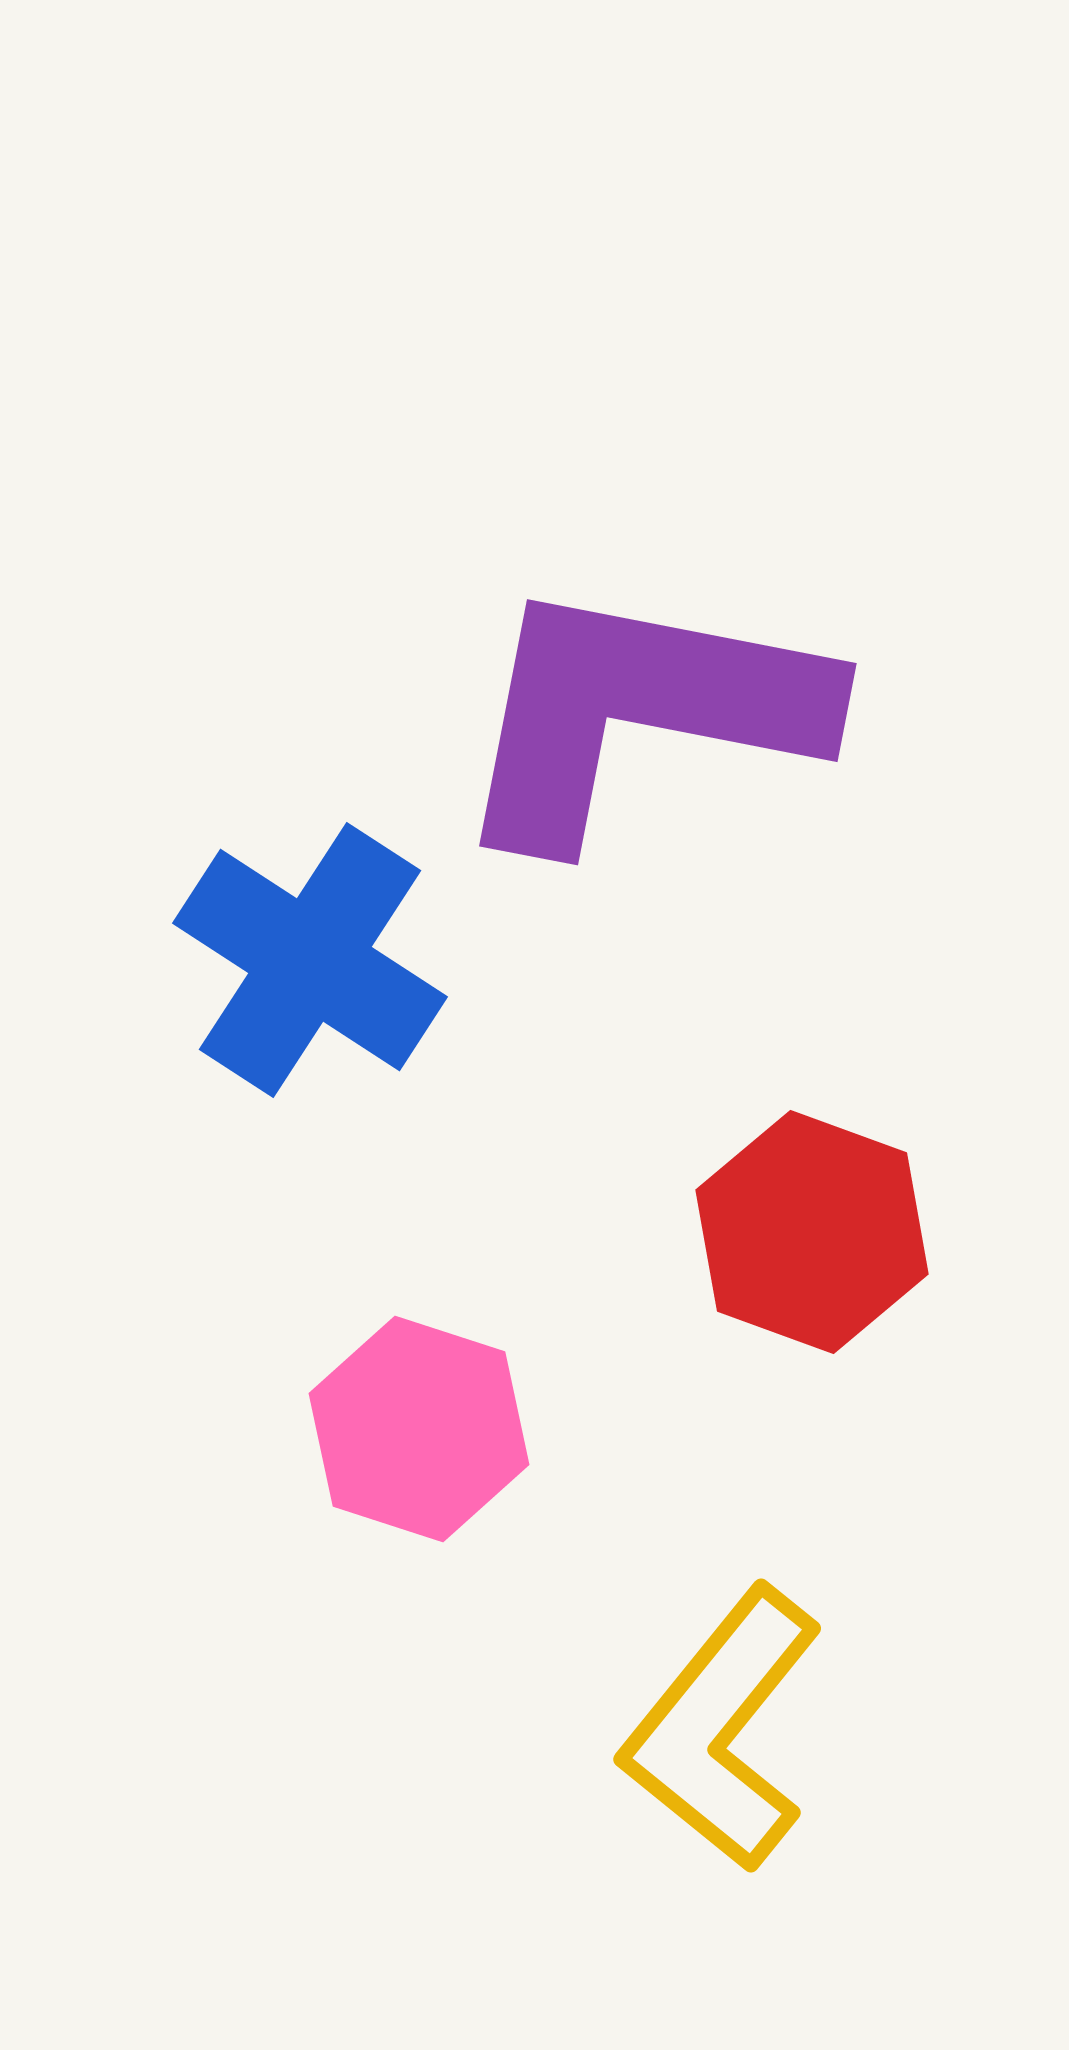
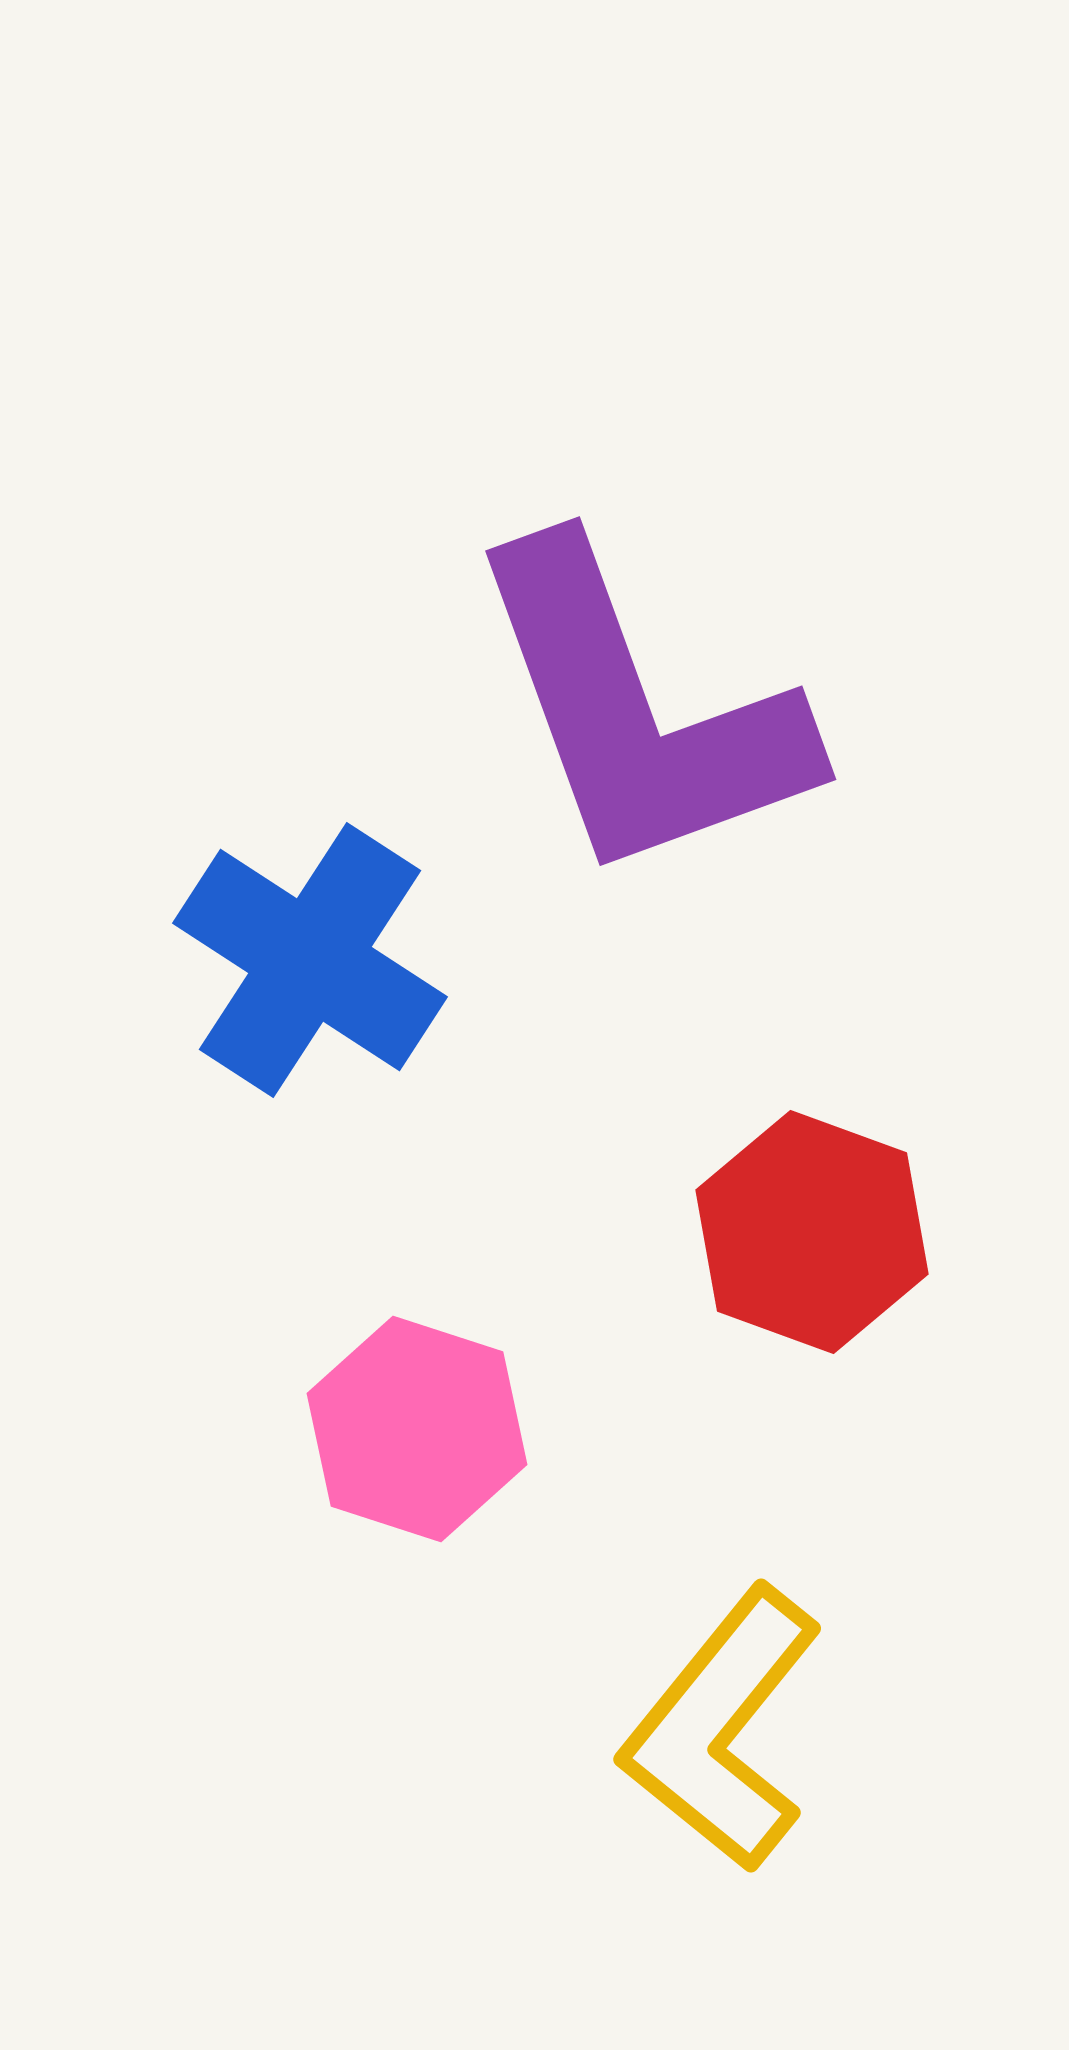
purple L-shape: rotated 121 degrees counterclockwise
pink hexagon: moved 2 px left
